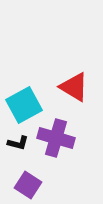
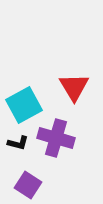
red triangle: rotated 28 degrees clockwise
